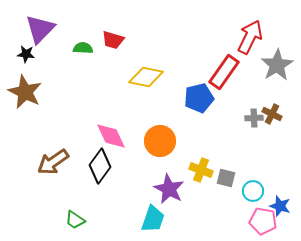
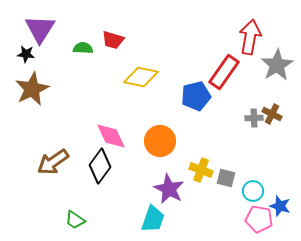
purple triangle: rotated 12 degrees counterclockwise
red arrow: rotated 16 degrees counterclockwise
yellow diamond: moved 5 px left
brown star: moved 7 px right, 3 px up; rotated 20 degrees clockwise
blue pentagon: moved 3 px left, 2 px up
pink pentagon: moved 4 px left, 2 px up
